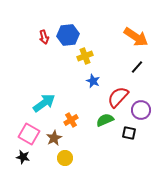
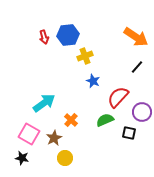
purple circle: moved 1 px right, 2 px down
orange cross: rotated 16 degrees counterclockwise
black star: moved 1 px left, 1 px down
